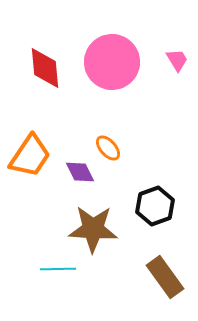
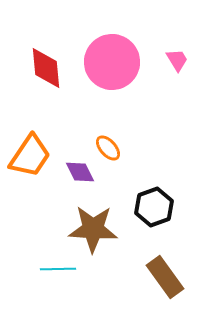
red diamond: moved 1 px right
black hexagon: moved 1 px left, 1 px down
